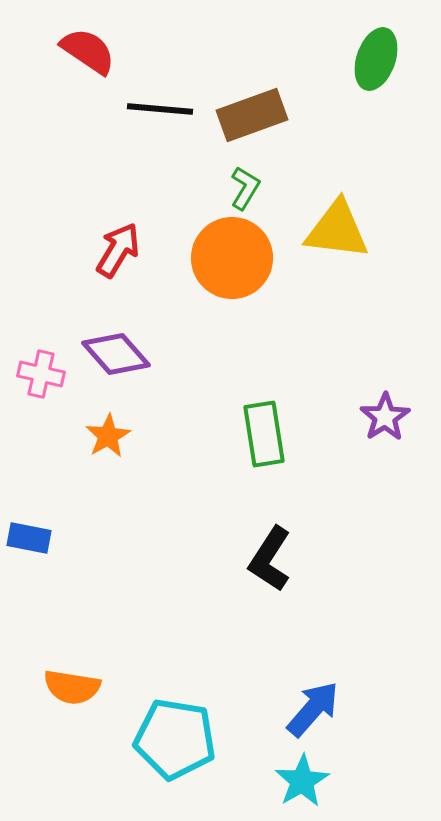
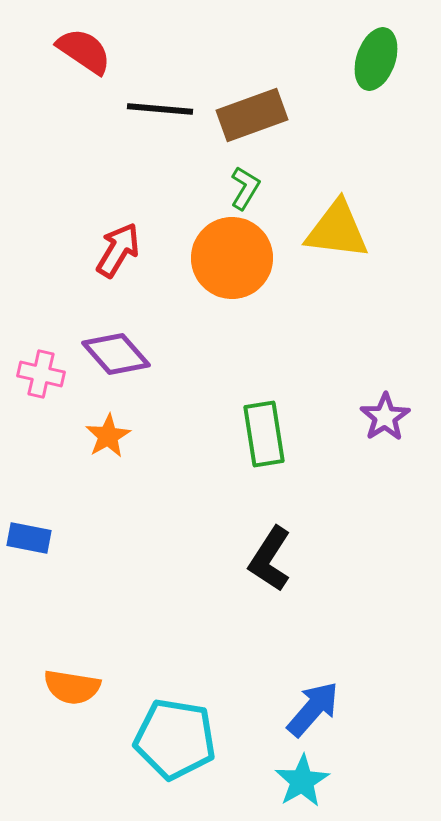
red semicircle: moved 4 px left
